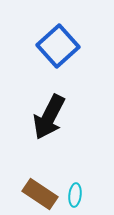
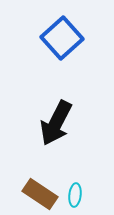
blue square: moved 4 px right, 8 px up
black arrow: moved 7 px right, 6 px down
